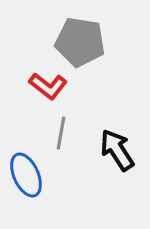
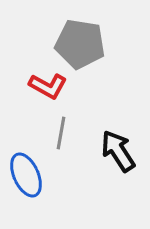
gray pentagon: moved 2 px down
red L-shape: rotated 9 degrees counterclockwise
black arrow: moved 1 px right, 1 px down
